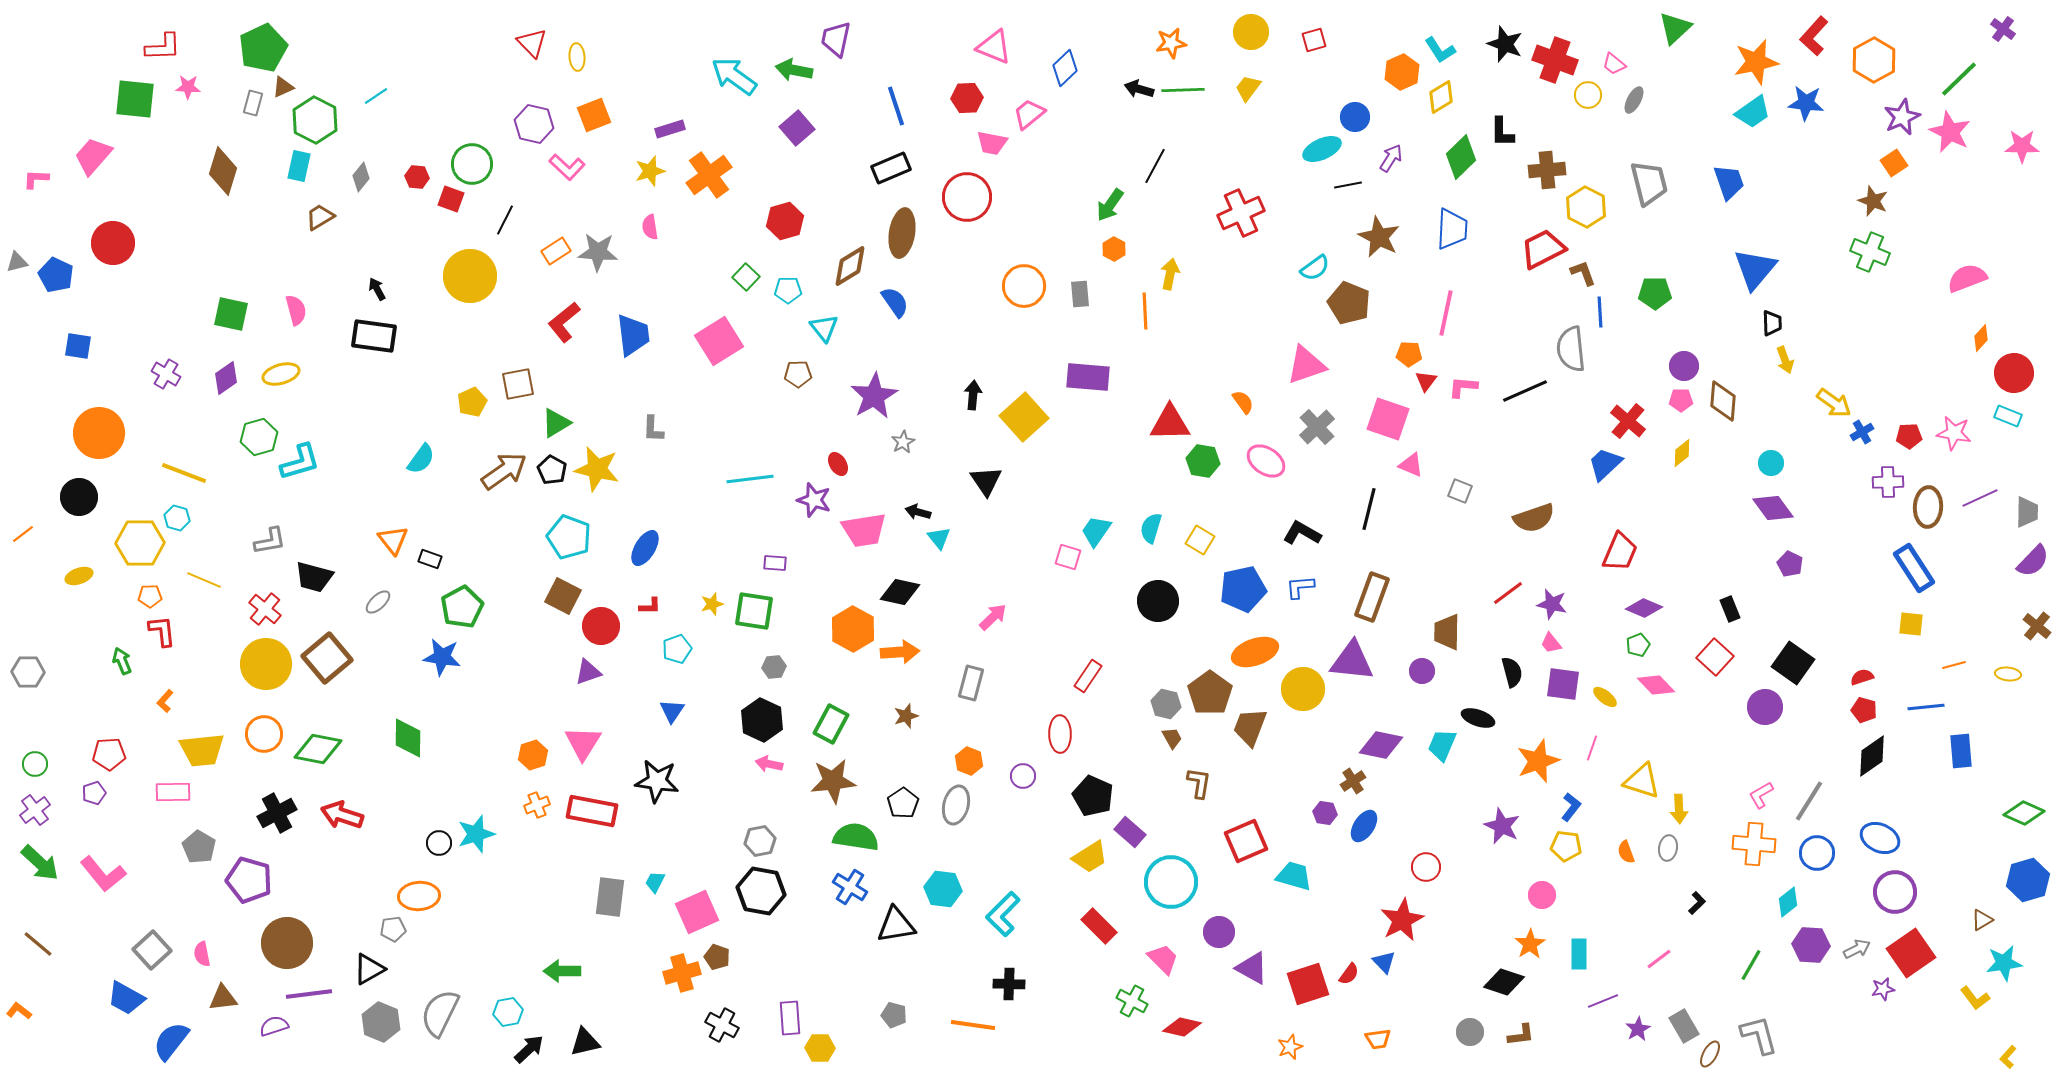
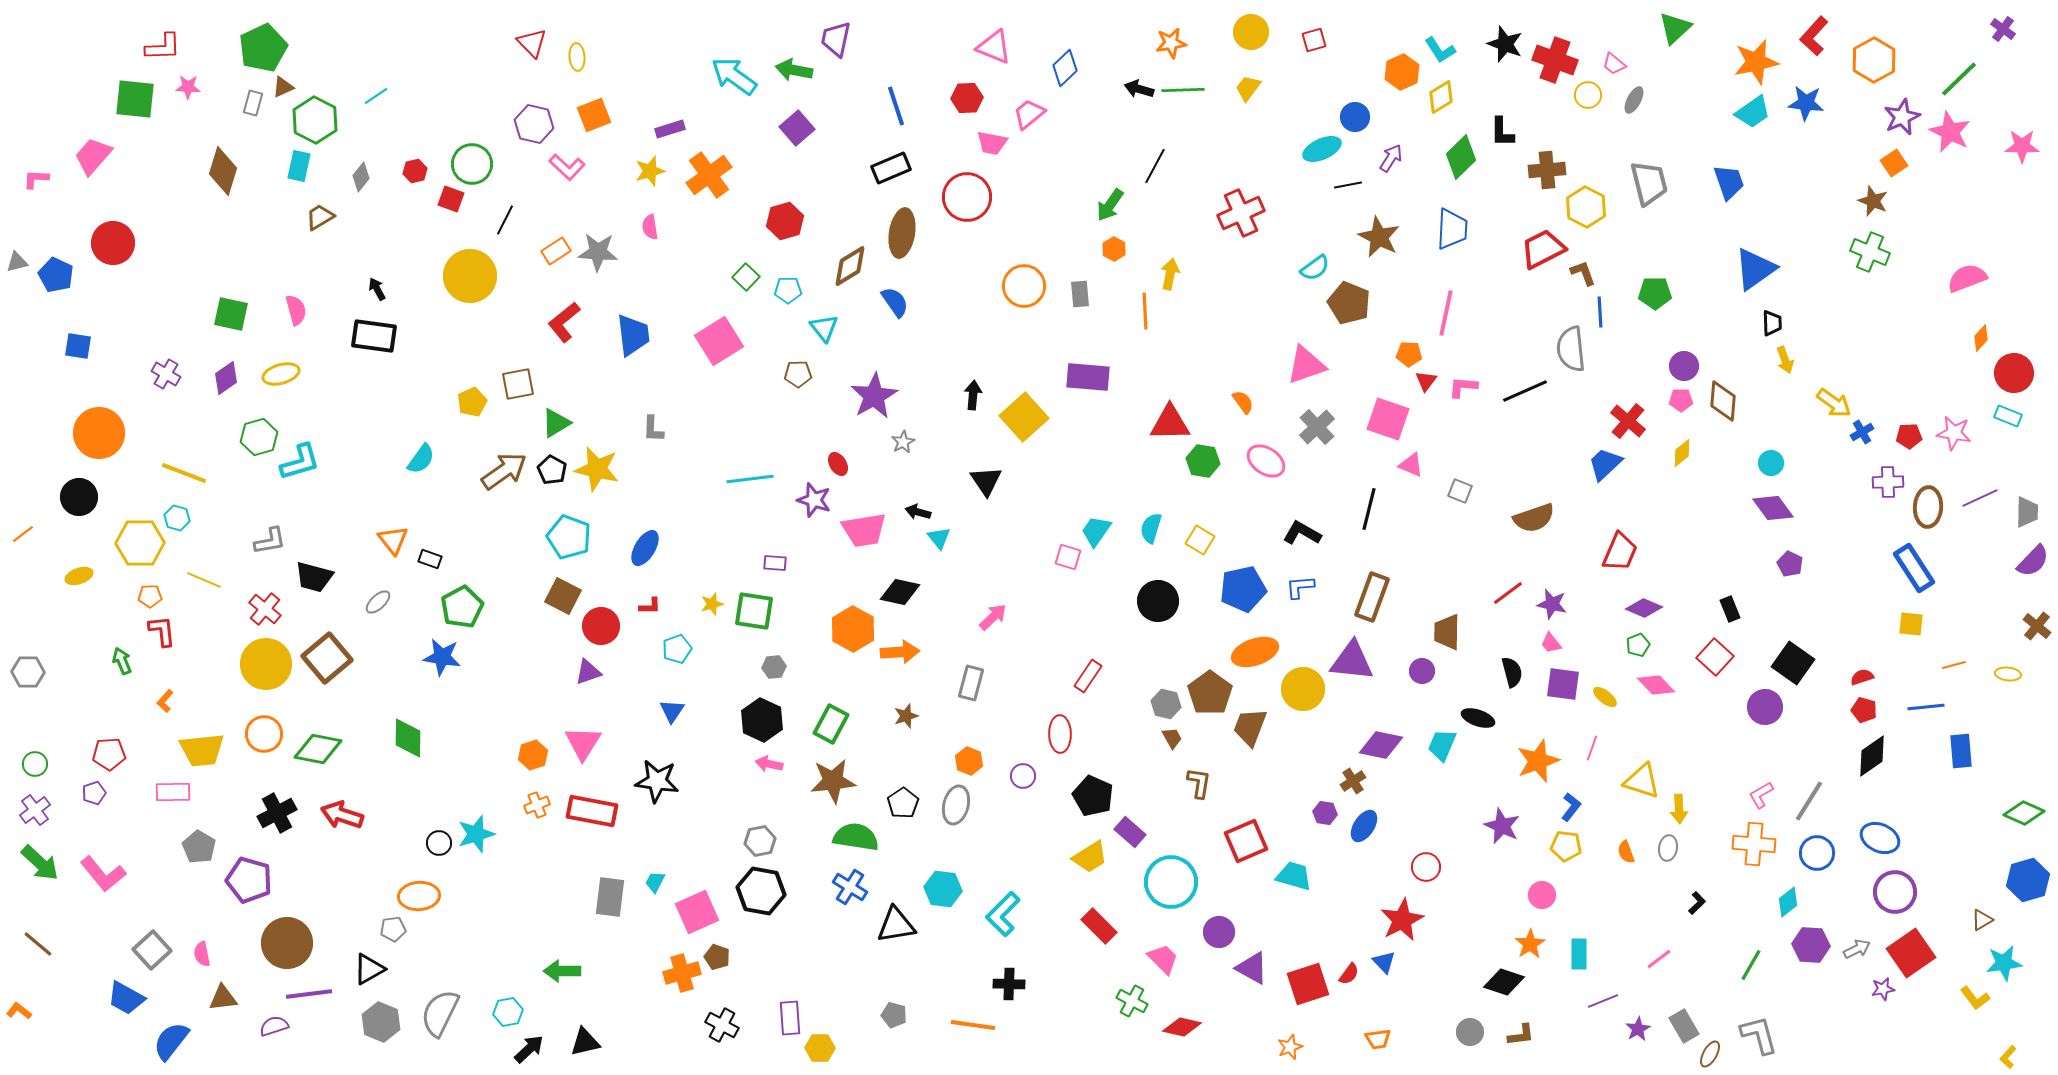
red hexagon at (417, 177): moved 2 px left, 6 px up; rotated 20 degrees counterclockwise
blue triangle at (1755, 269): rotated 15 degrees clockwise
